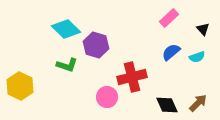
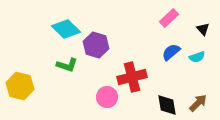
yellow hexagon: rotated 12 degrees counterclockwise
black diamond: rotated 15 degrees clockwise
